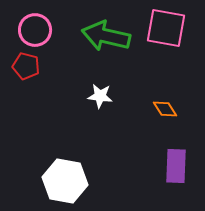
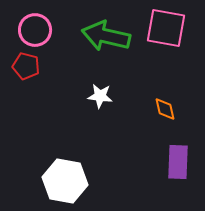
orange diamond: rotated 20 degrees clockwise
purple rectangle: moved 2 px right, 4 px up
